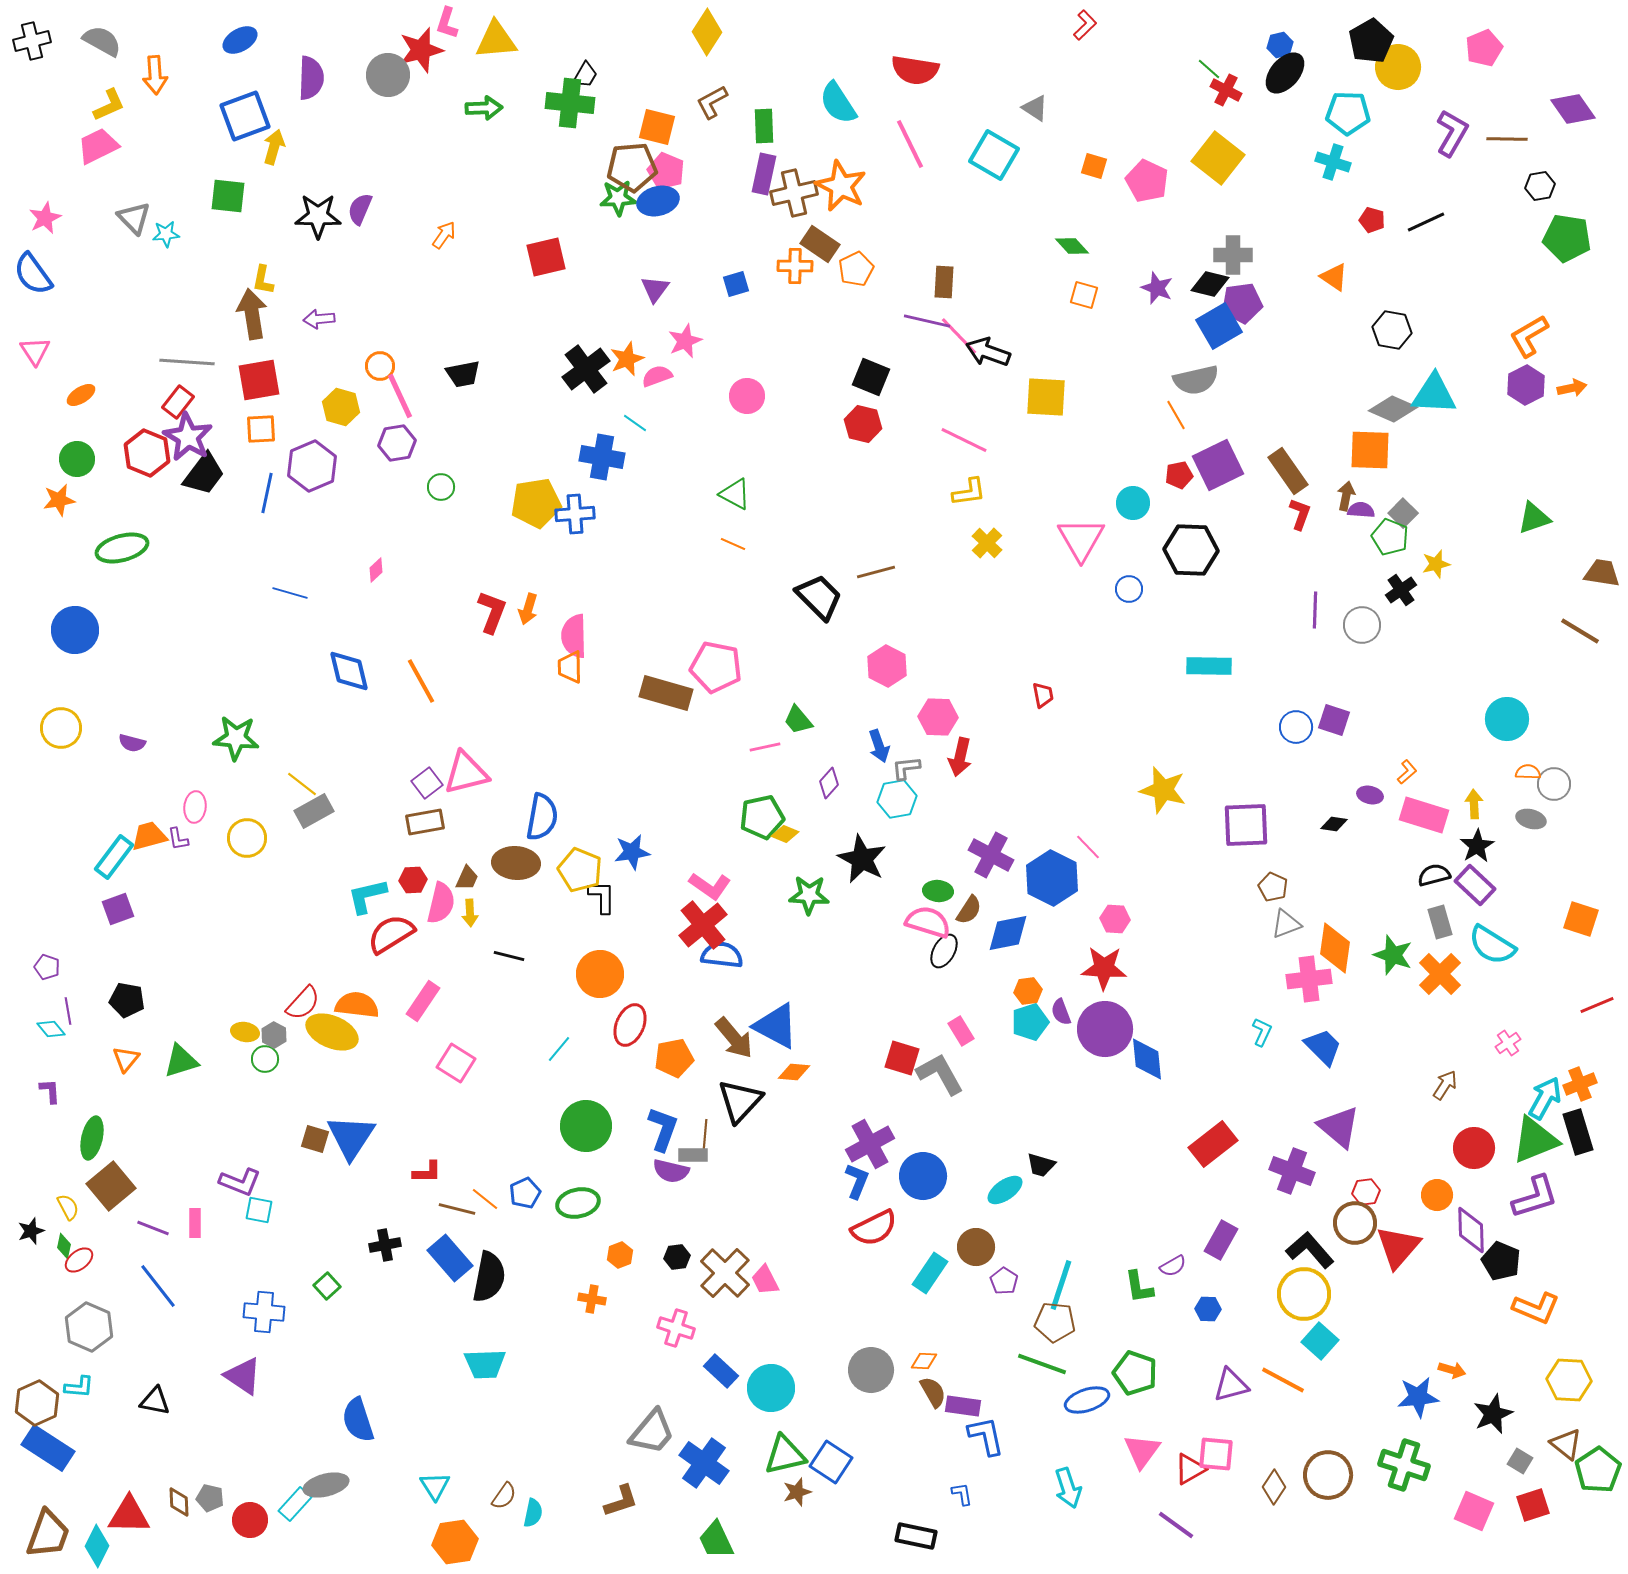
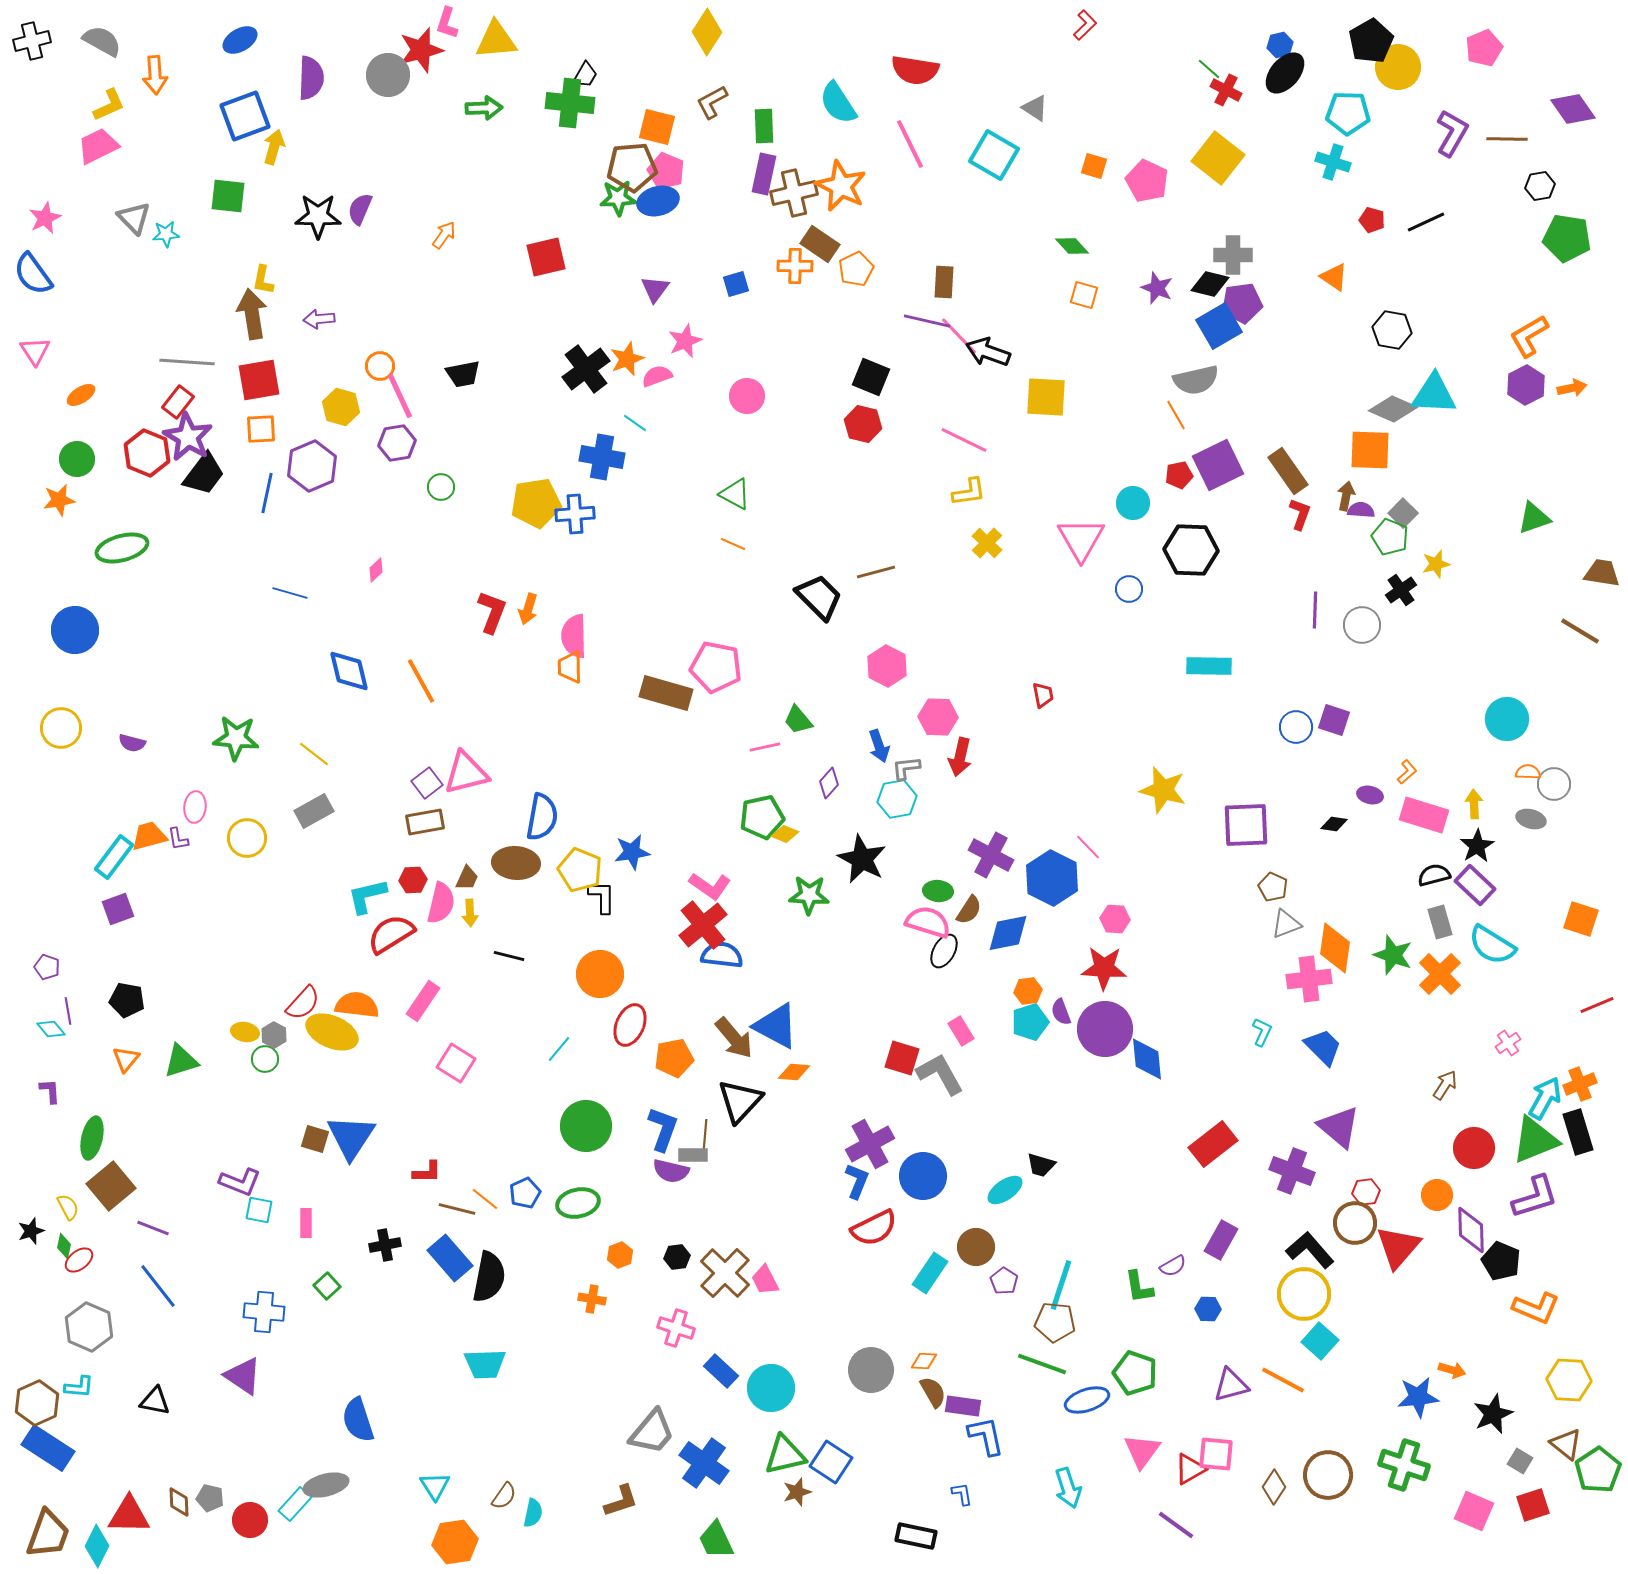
yellow line at (302, 784): moved 12 px right, 30 px up
pink rectangle at (195, 1223): moved 111 px right
